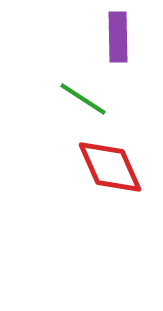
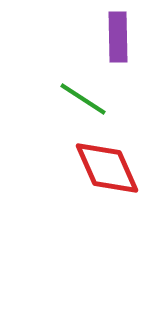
red diamond: moved 3 px left, 1 px down
